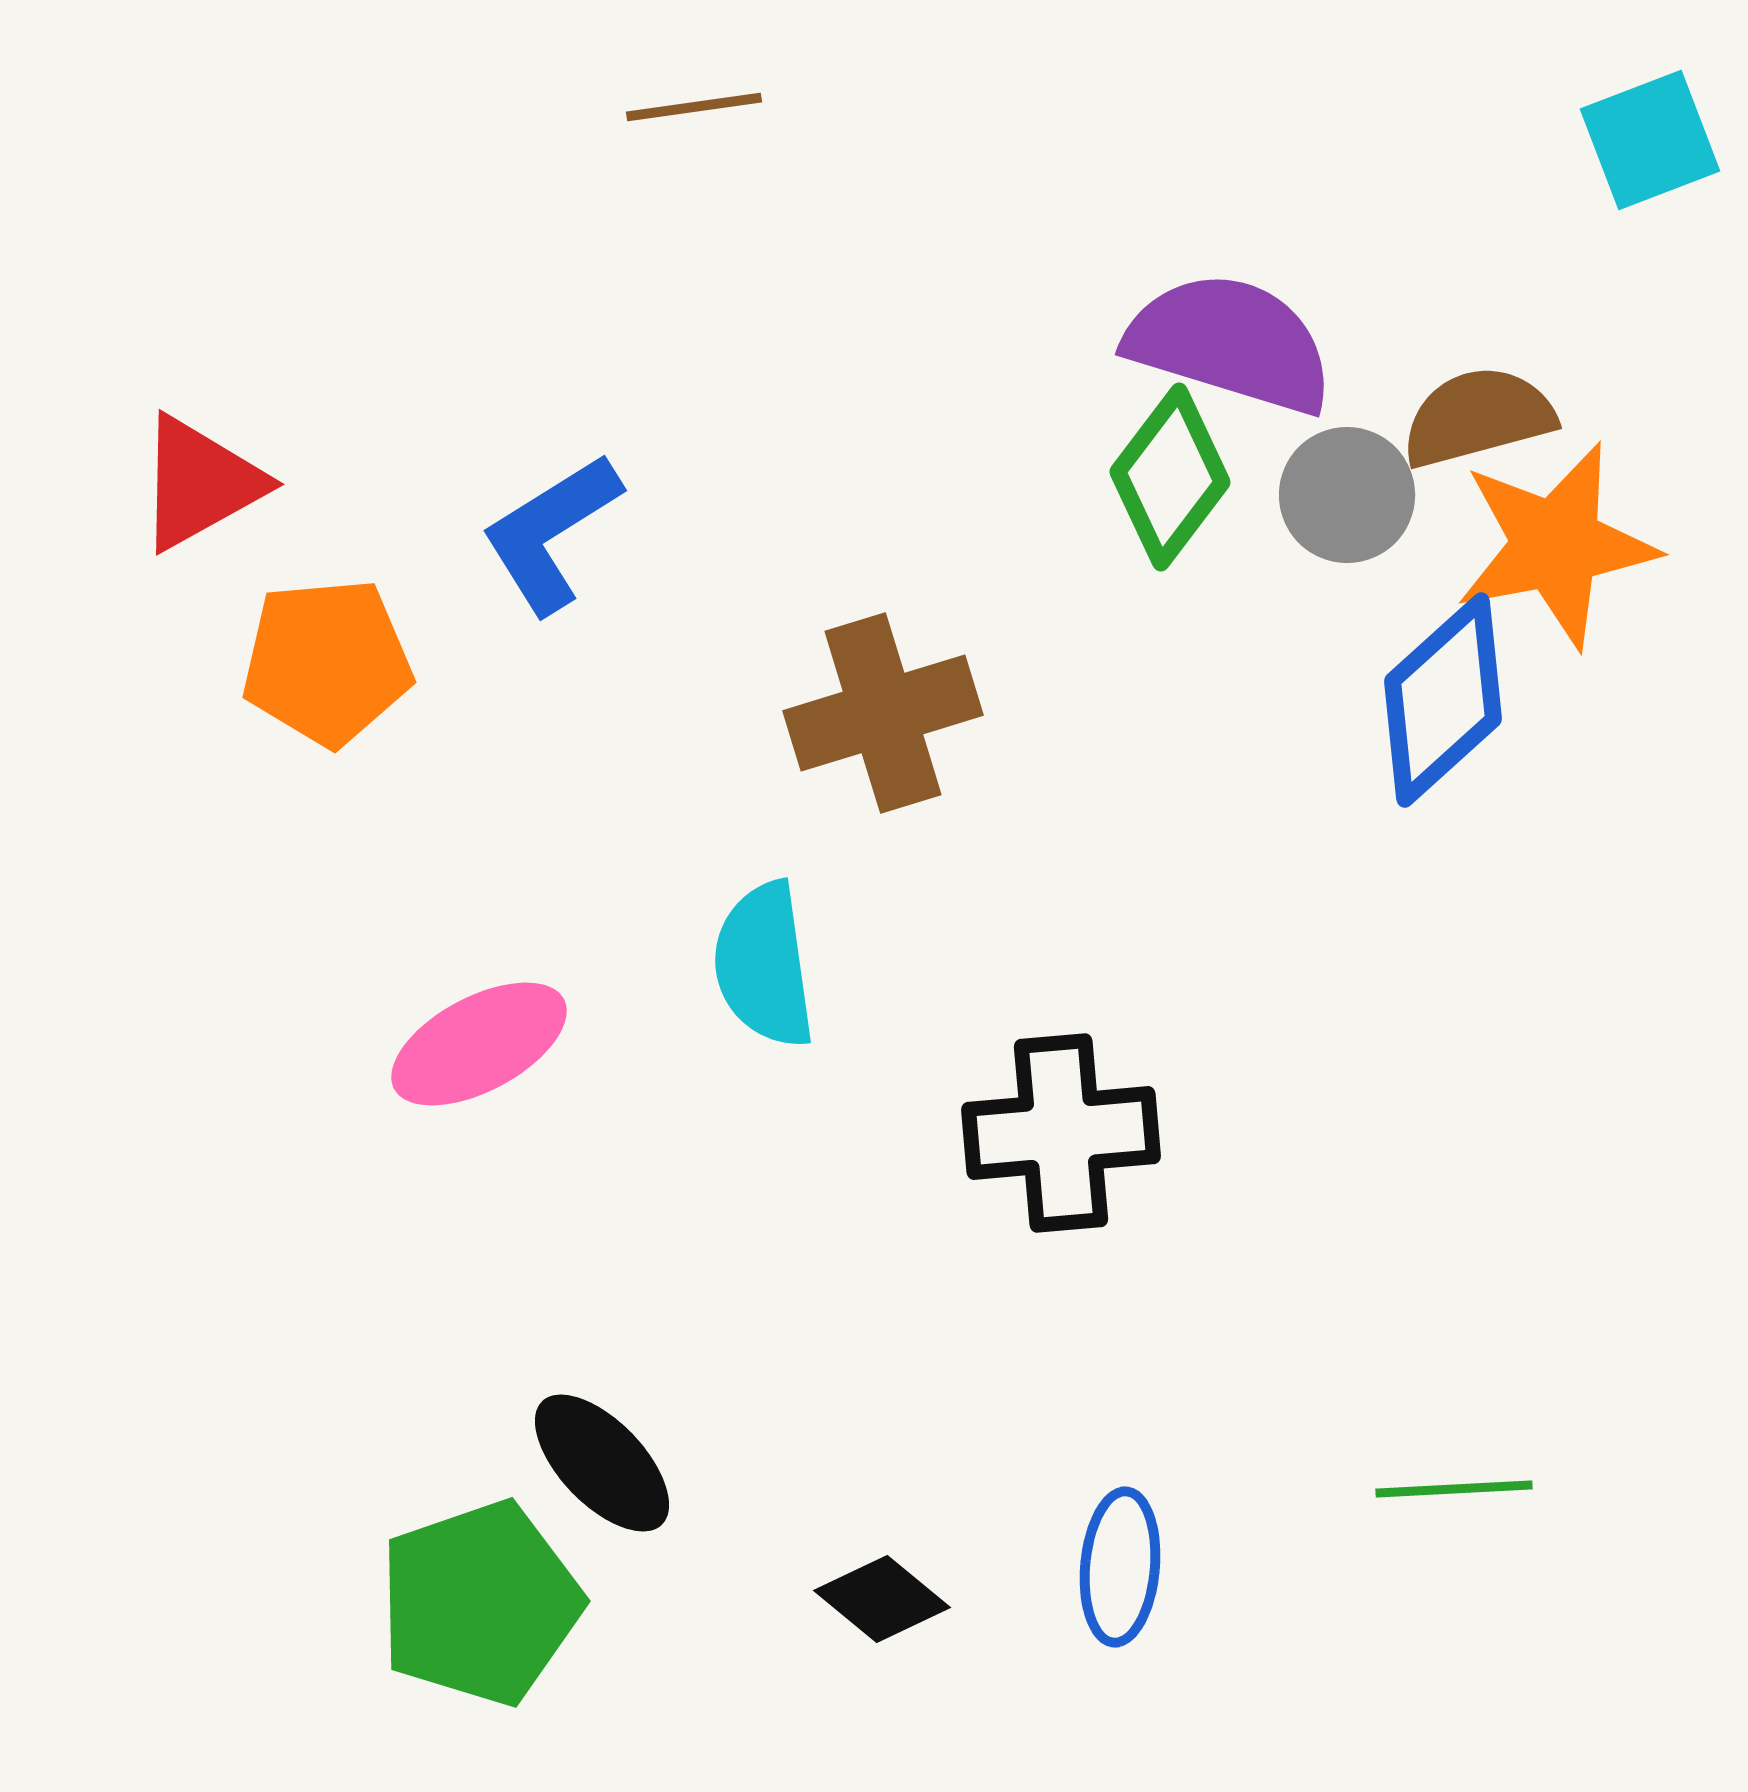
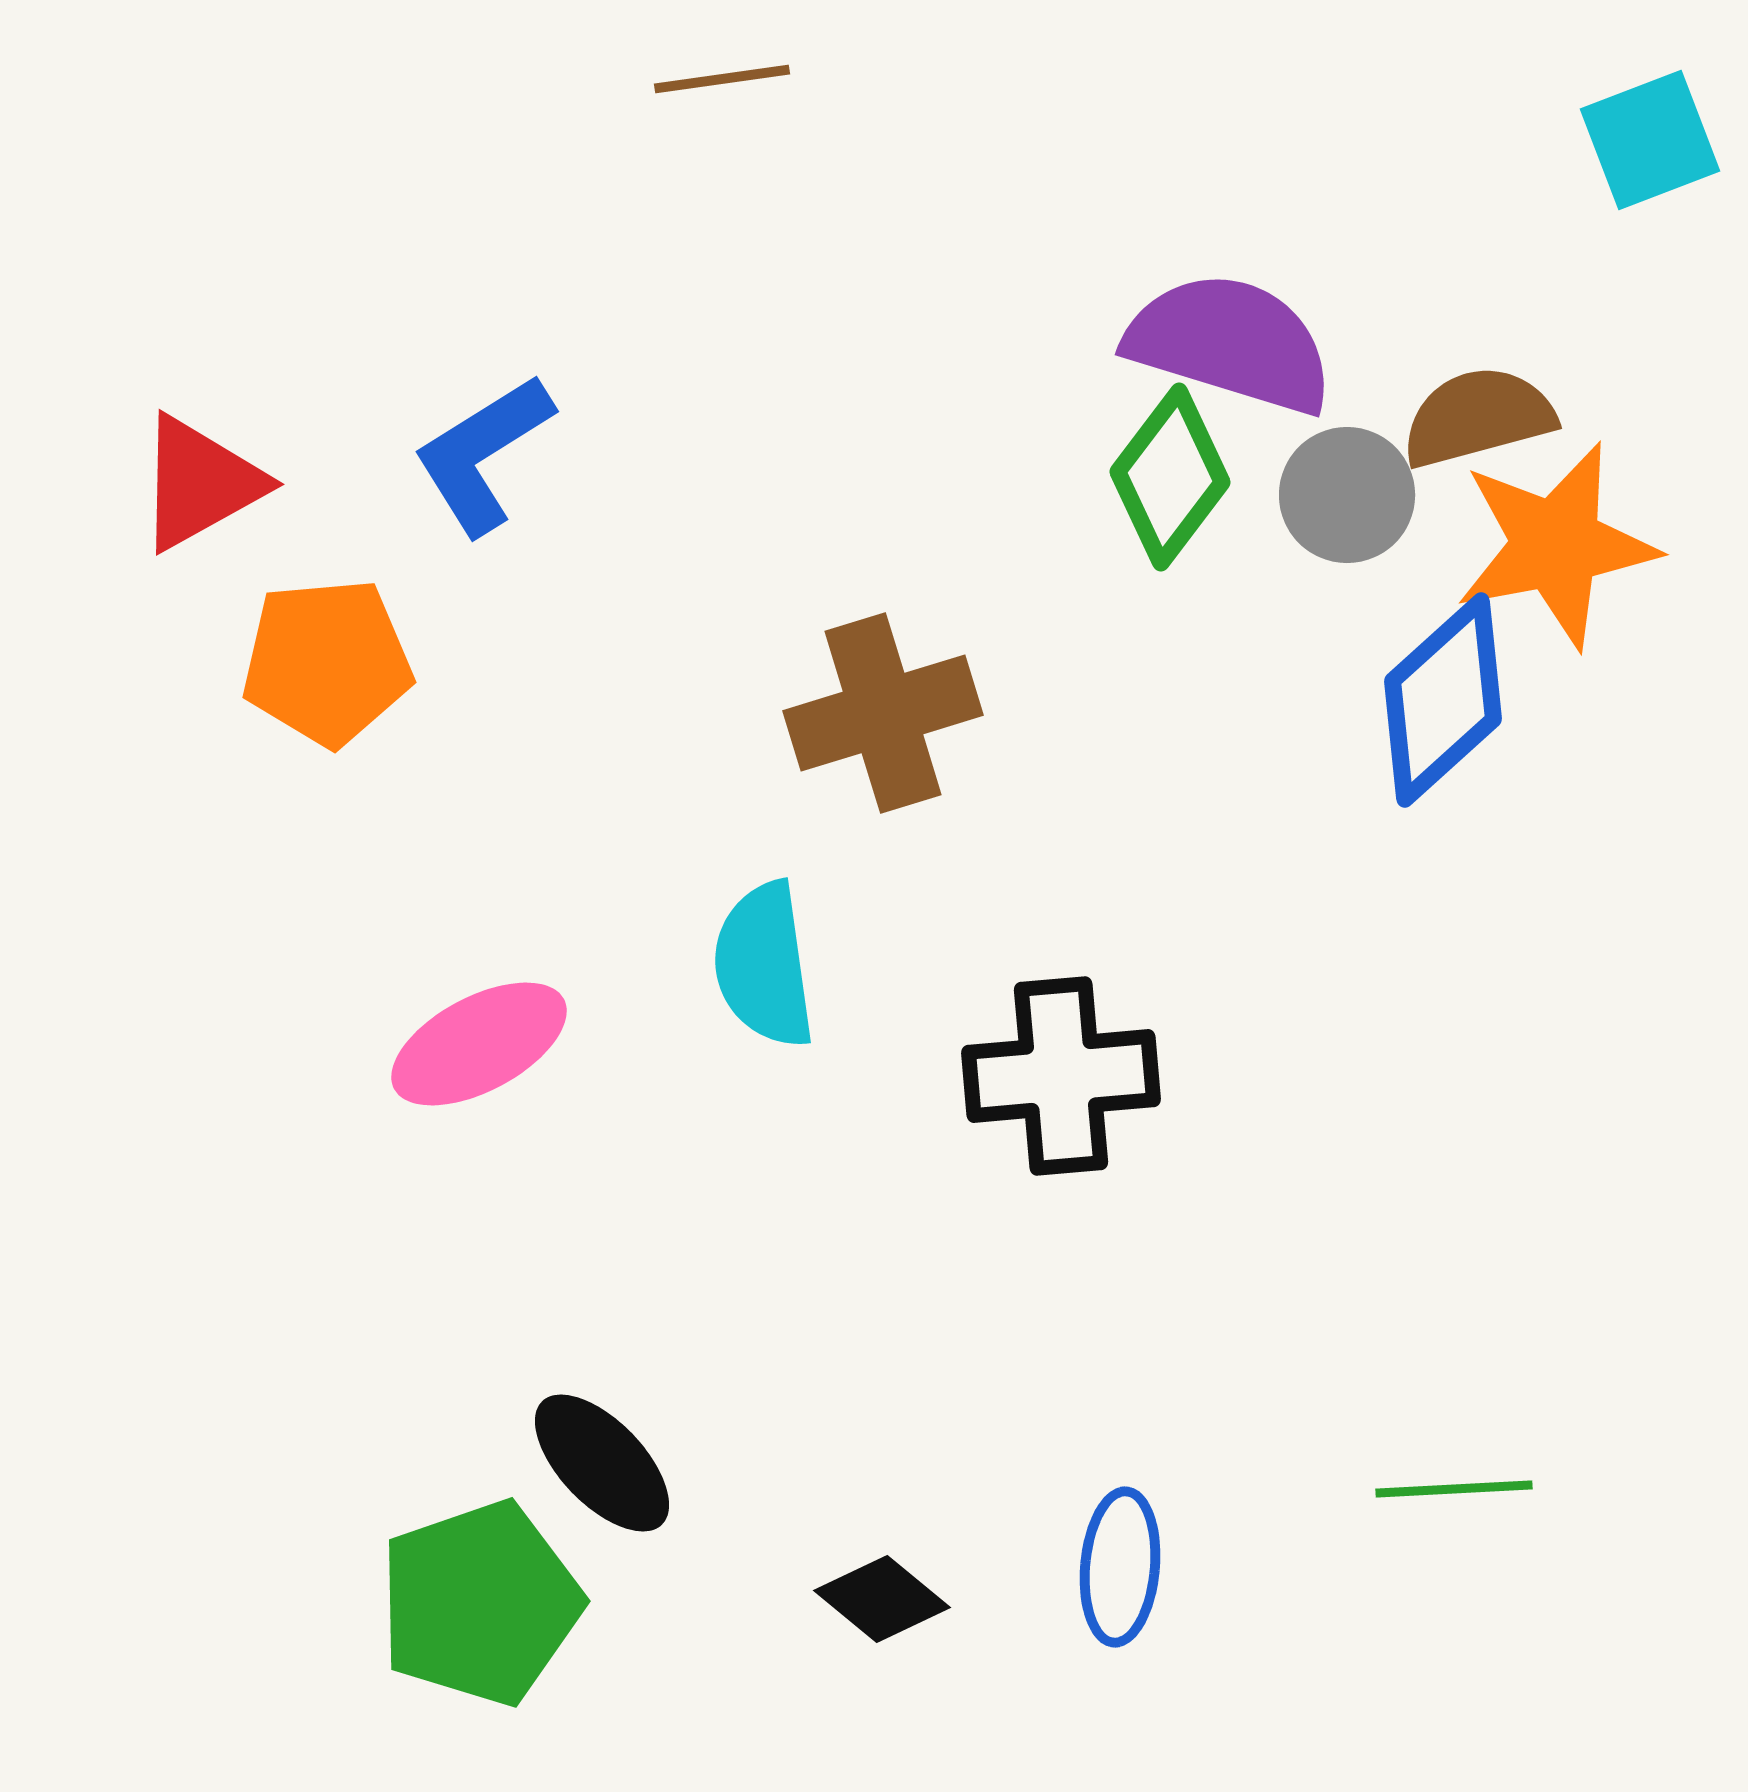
brown line: moved 28 px right, 28 px up
blue L-shape: moved 68 px left, 79 px up
black cross: moved 57 px up
